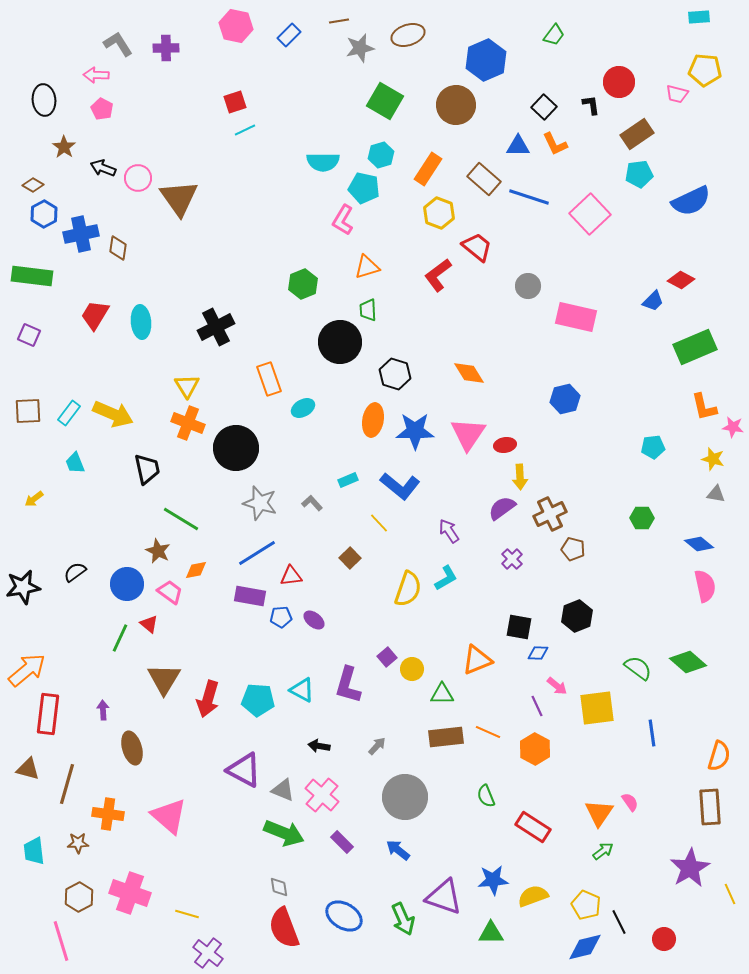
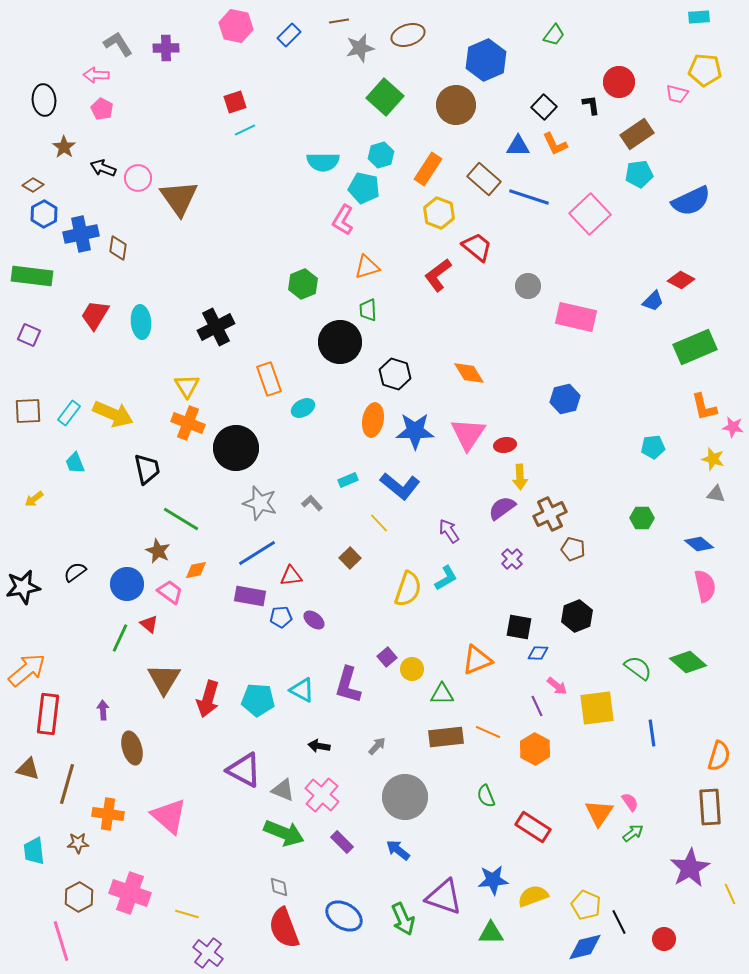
green square at (385, 101): moved 4 px up; rotated 12 degrees clockwise
green arrow at (603, 851): moved 30 px right, 18 px up
